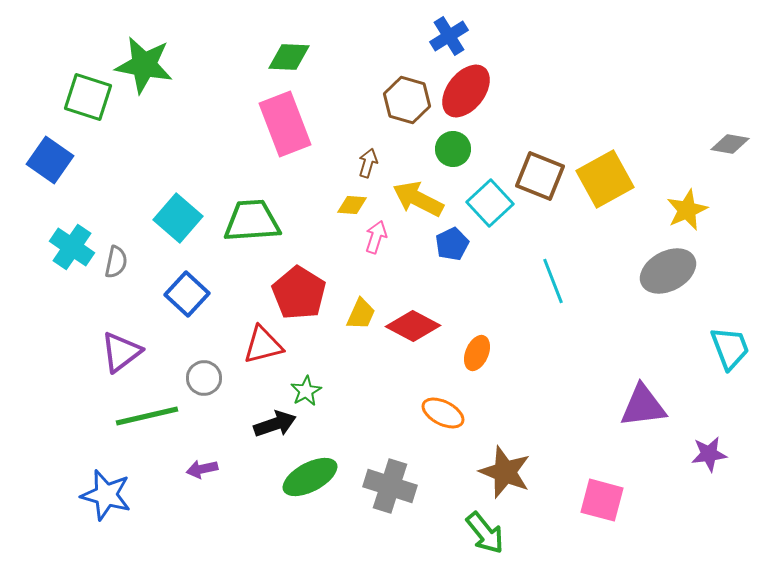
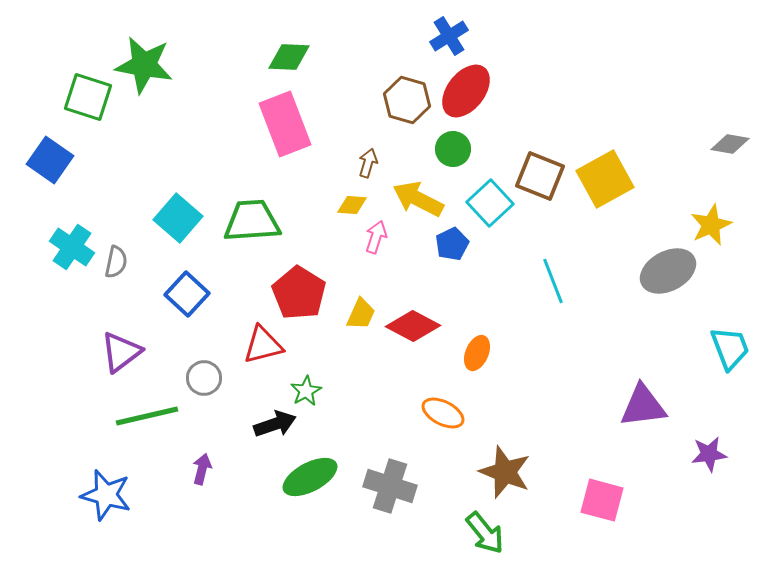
yellow star at (687, 210): moved 24 px right, 15 px down
purple arrow at (202, 469): rotated 116 degrees clockwise
